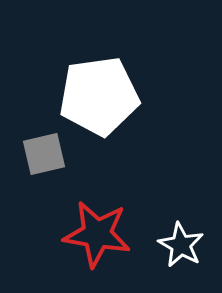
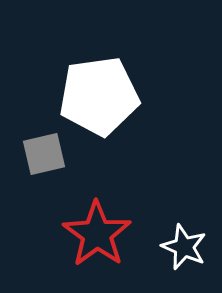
red star: rotated 26 degrees clockwise
white star: moved 3 px right, 2 px down; rotated 6 degrees counterclockwise
